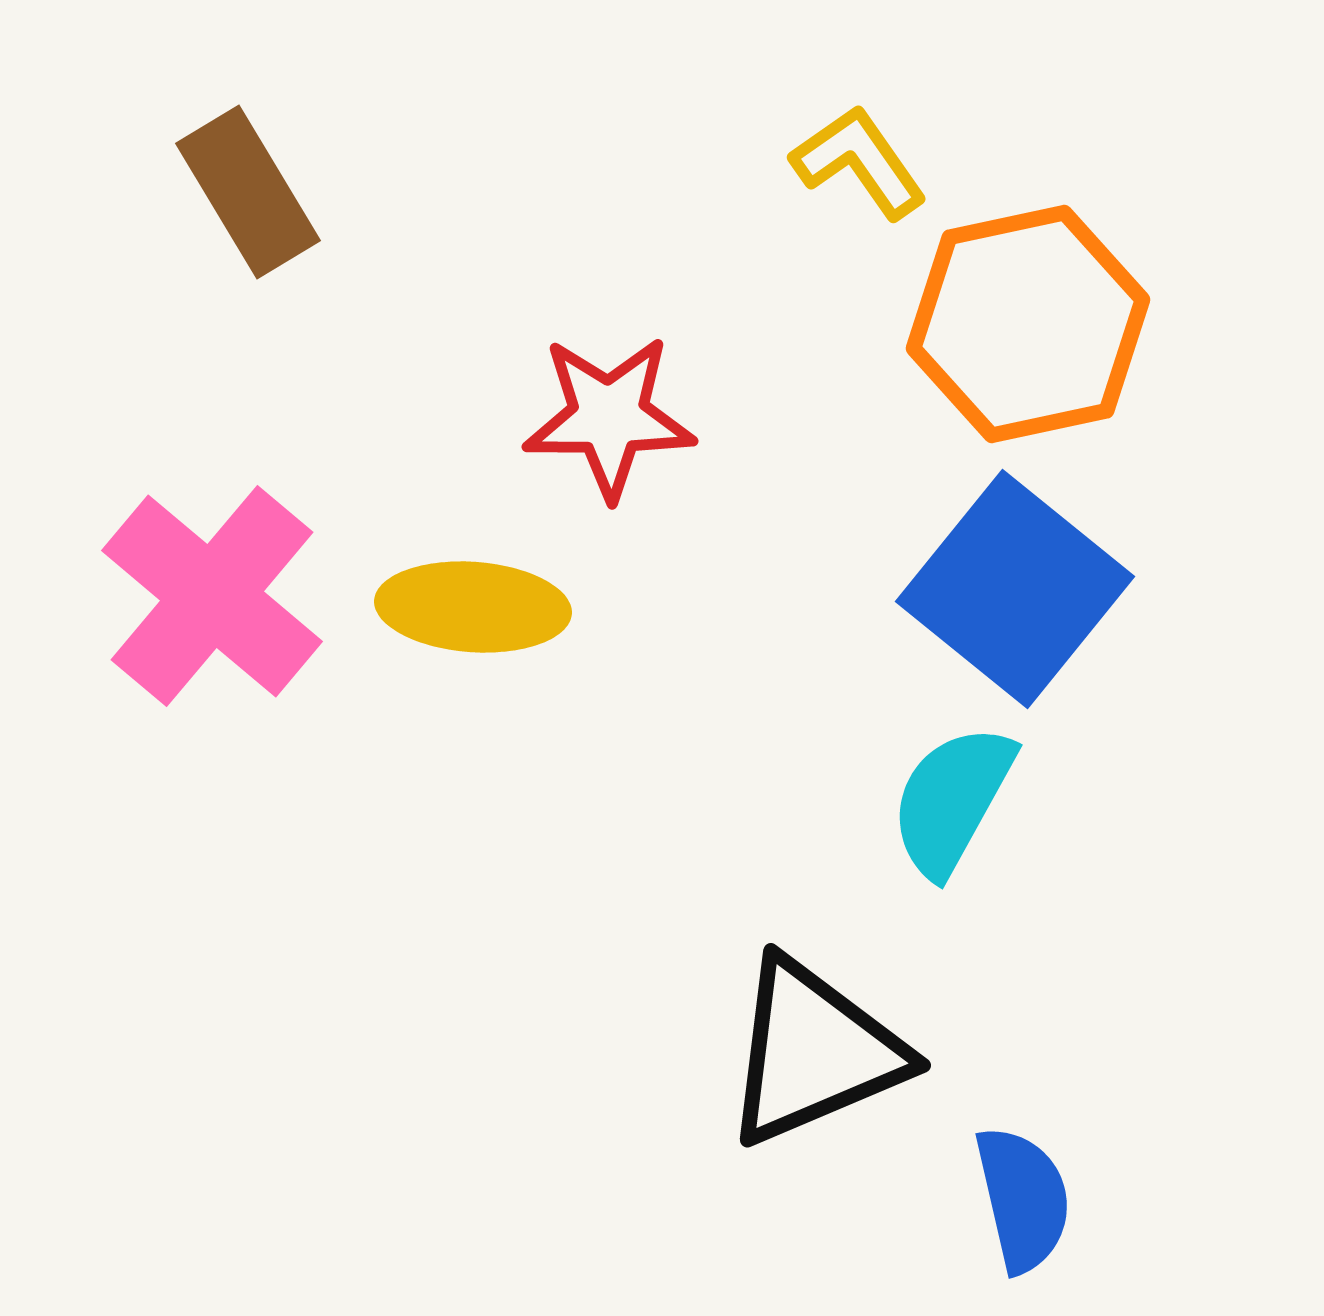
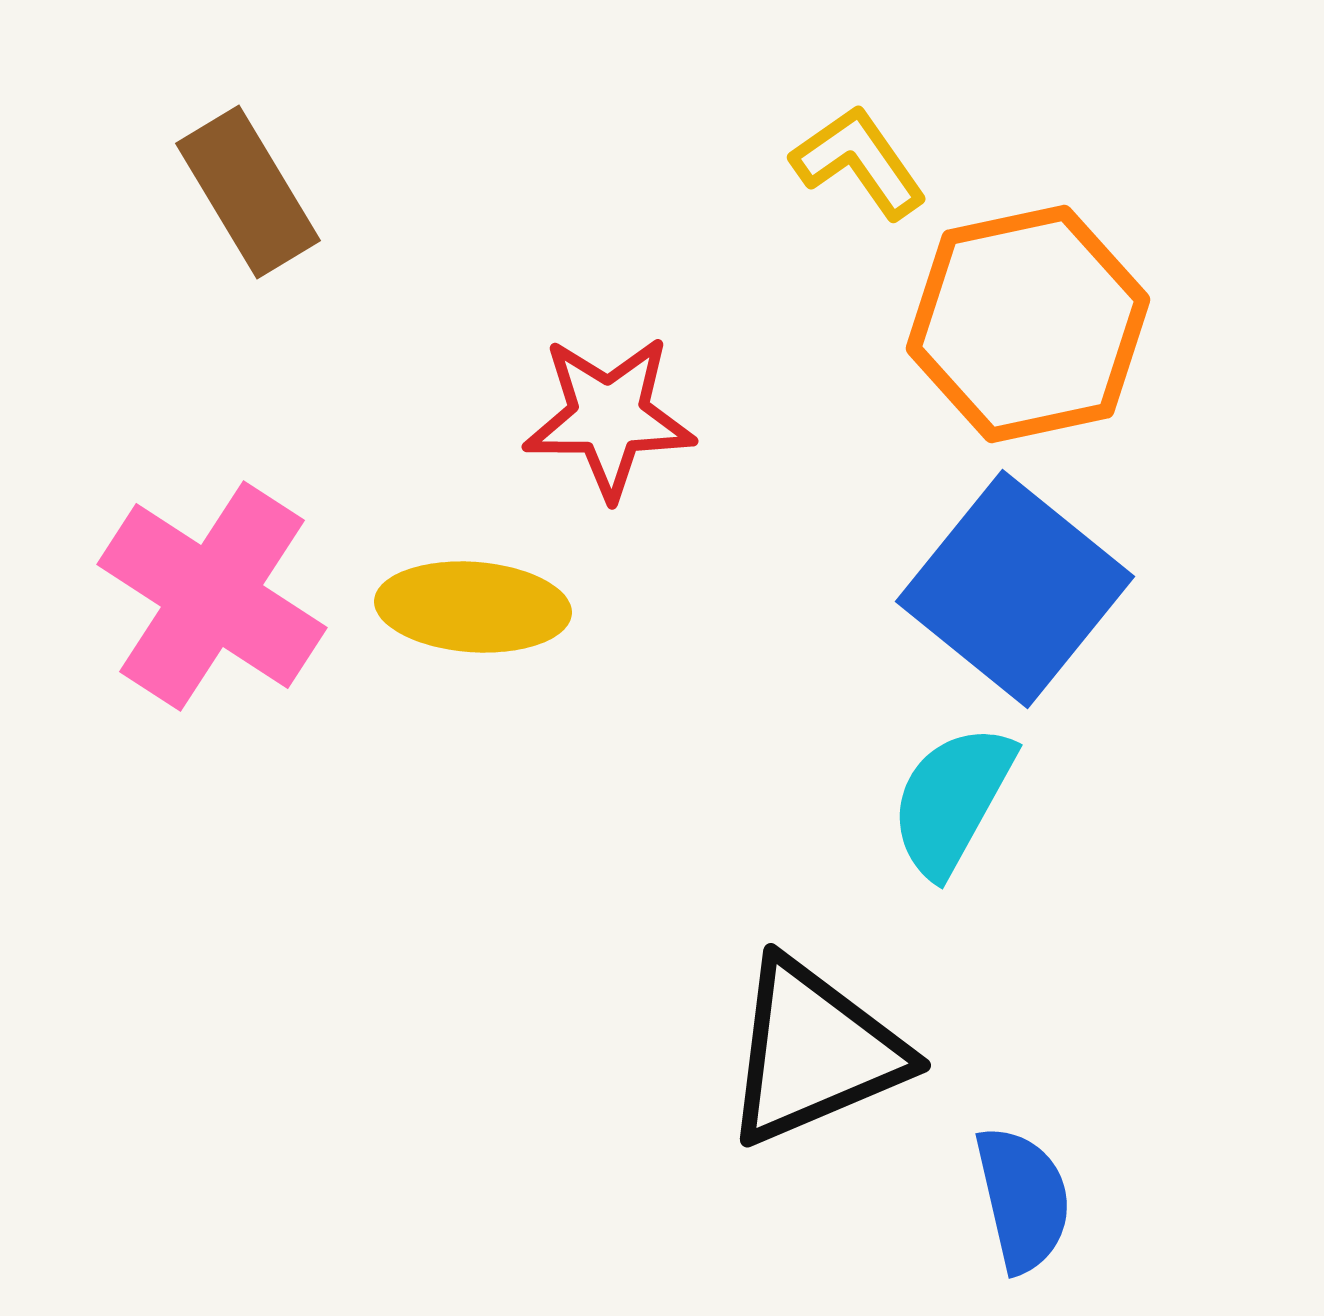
pink cross: rotated 7 degrees counterclockwise
